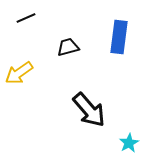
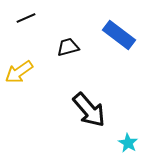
blue rectangle: moved 2 px up; rotated 60 degrees counterclockwise
yellow arrow: moved 1 px up
cyan star: moved 1 px left; rotated 12 degrees counterclockwise
